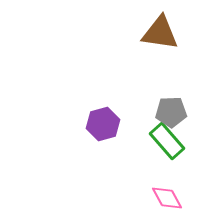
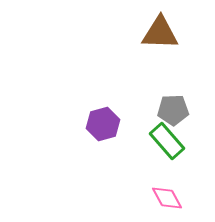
brown triangle: rotated 6 degrees counterclockwise
gray pentagon: moved 2 px right, 2 px up
